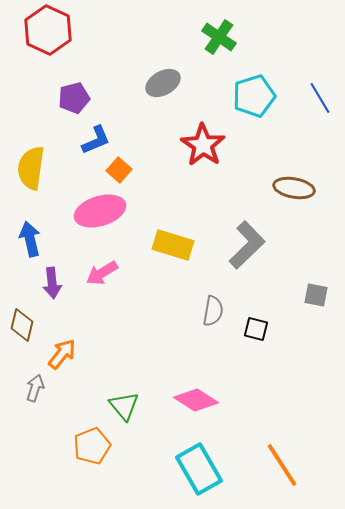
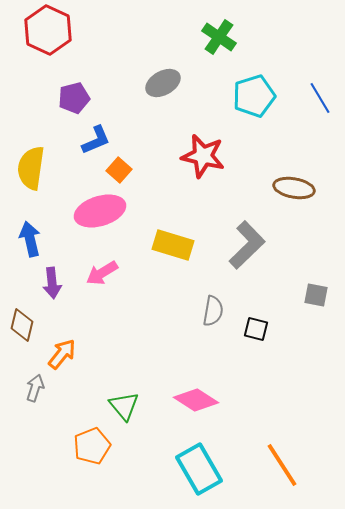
red star: moved 11 px down; rotated 21 degrees counterclockwise
